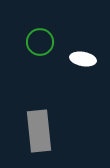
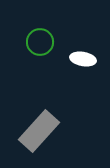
gray rectangle: rotated 48 degrees clockwise
